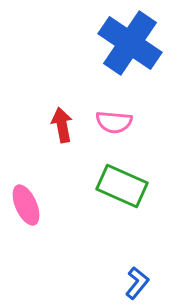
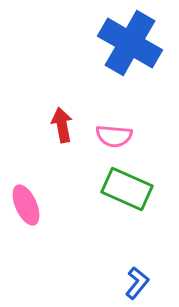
blue cross: rotated 4 degrees counterclockwise
pink semicircle: moved 14 px down
green rectangle: moved 5 px right, 3 px down
